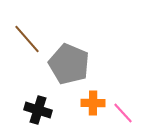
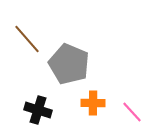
pink line: moved 9 px right, 1 px up
